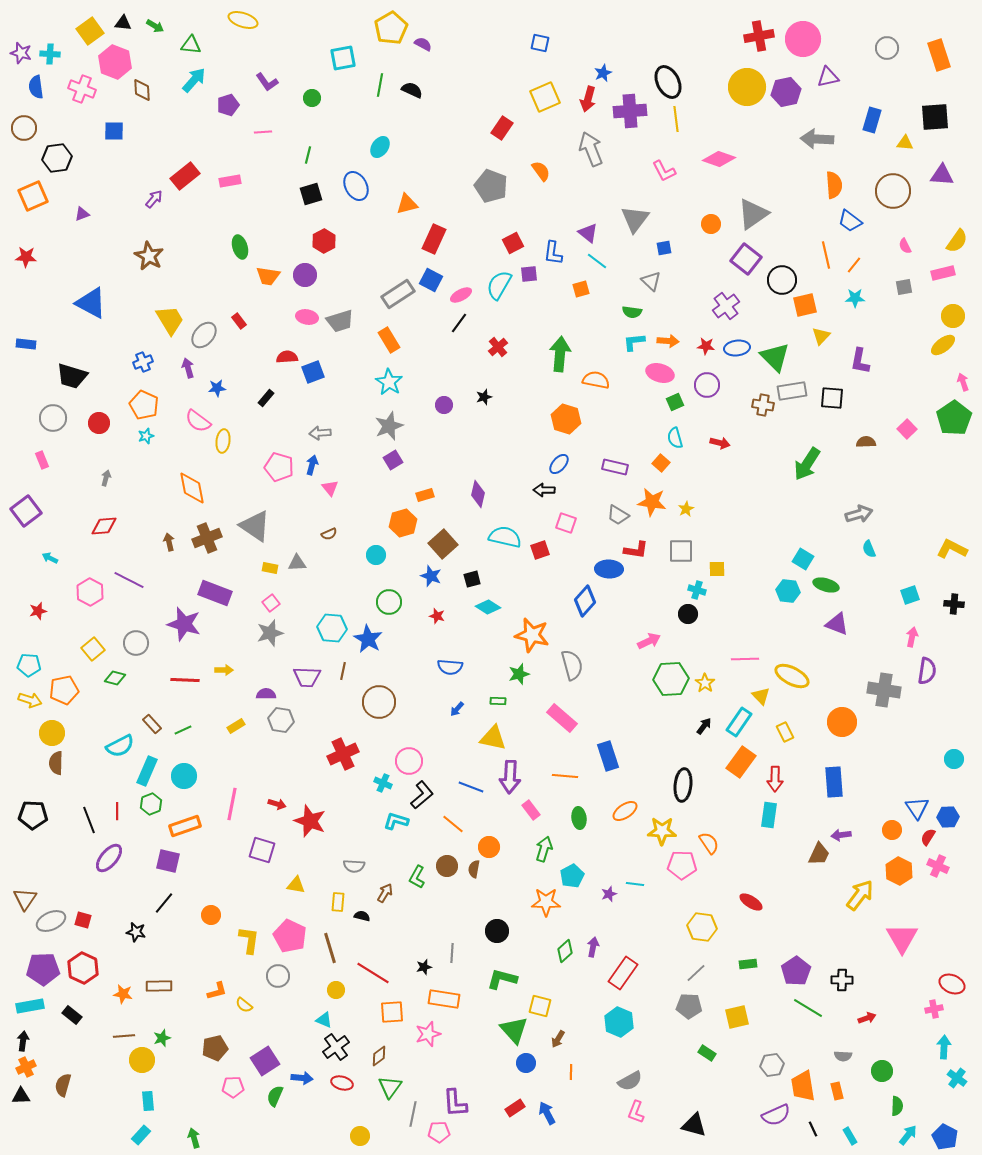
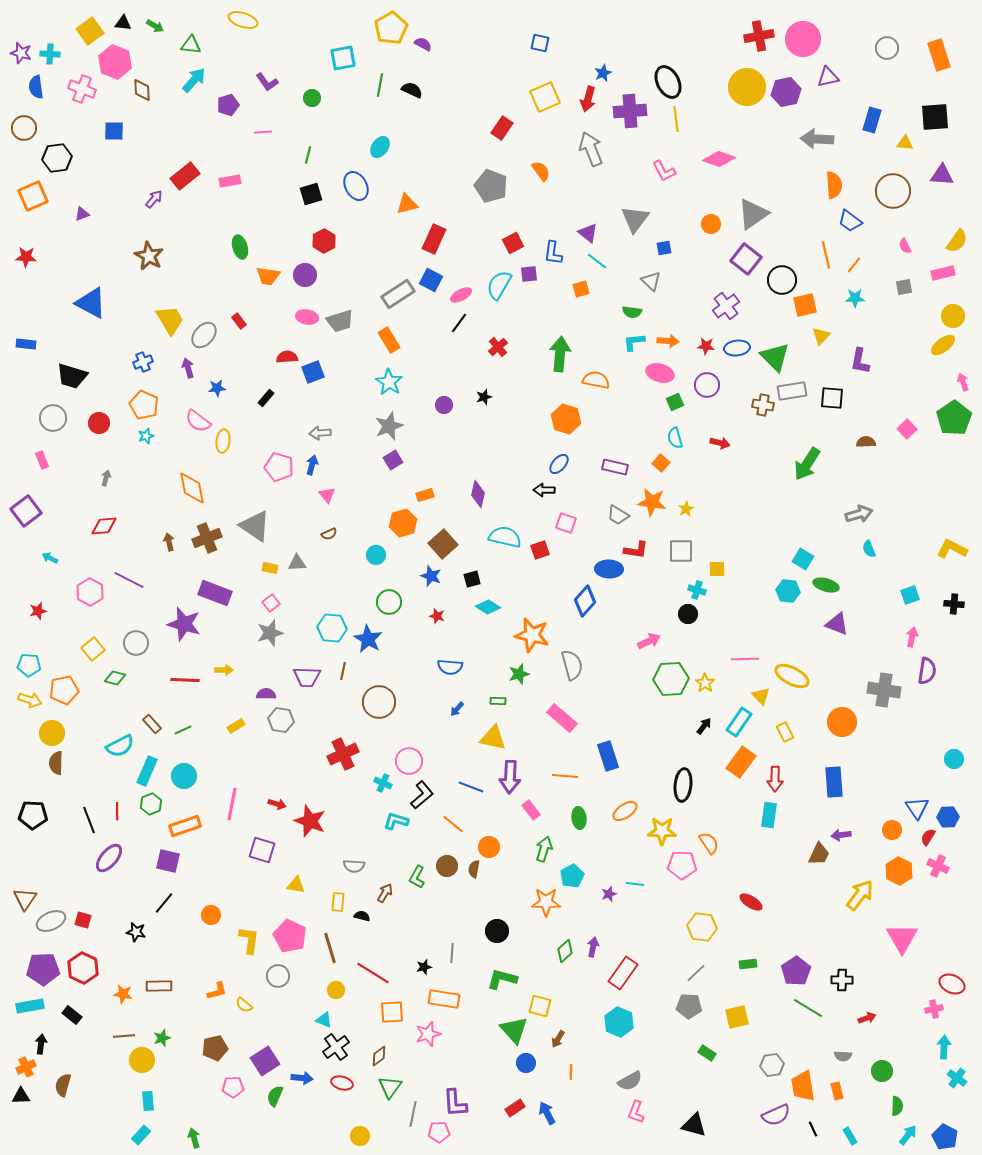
pink triangle at (330, 488): moved 3 px left, 7 px down
black arrow at (23, 1041): moved 18 px right, 3 px down
